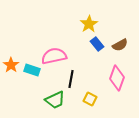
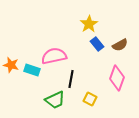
orange star: rotated 21 degrees counterclockwise
